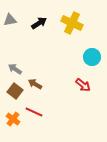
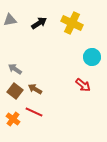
brown arrow: moved 5 px down
